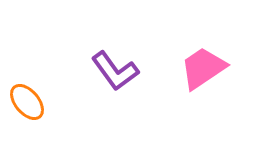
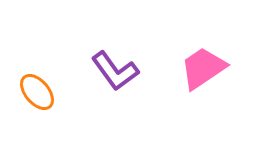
orange ellipse: moved 10 px right, 10 px up
